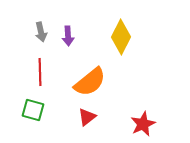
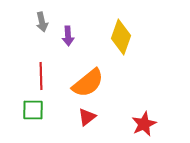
gray arrow: moved 1 px right, 10 px up
yellow diamond: rotated 8 degrees counterclockwise
red line: moved 1 px right, 4 px down
orange semicircle: moved 2 px left, 1 px down
green square: rotated 15 degrees counterclockwise
red star: moved 1 px right
